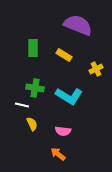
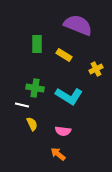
green rectangle: moved 4 px right, 4 px up
